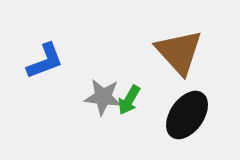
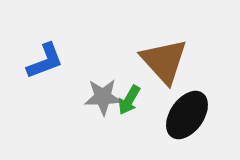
brown triangle: moved 15 px left, 9 px down
gray star: rotated 9 degrees counterclockwise
